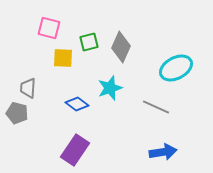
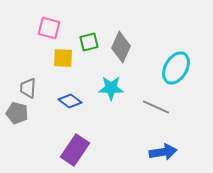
cyan ellipse: rotated 32 degrees counterclockwise
cyan star: moved 1 px right; rotated 20 degrees clockwise
blue diamond: moved 7 px left, 3 px up
